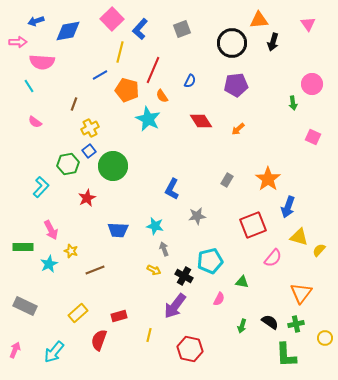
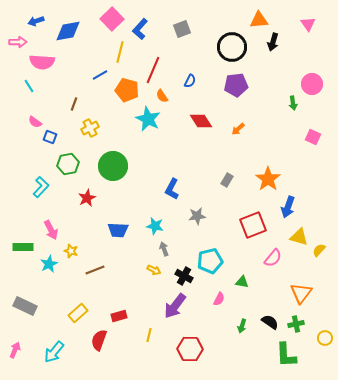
black circle at (232, 43): moved 4 px down
blue square at (89, 151): moved 39 px left, 14 px up; rotated 32 degrees counterclockwise
red hexagon at (190, 349): rotated 10 degrees counterclockwise
